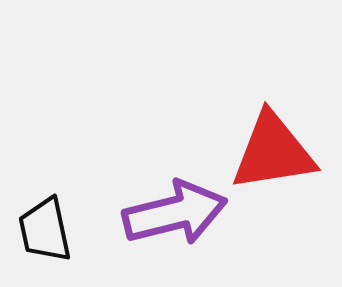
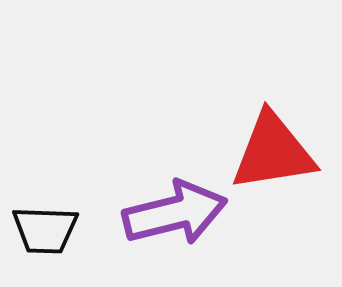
black trapezoid: rotated 76 degrees counterclockwise
